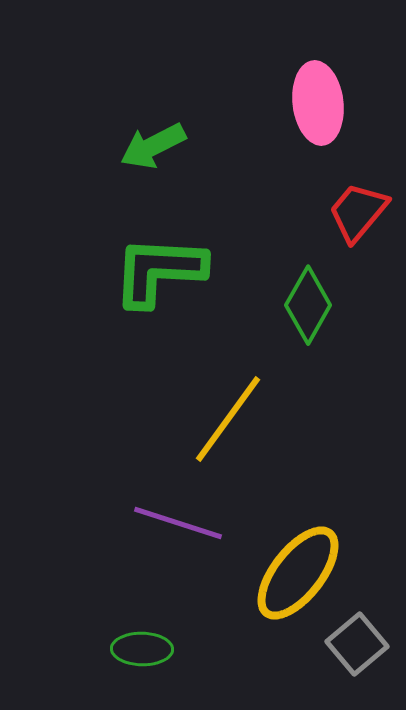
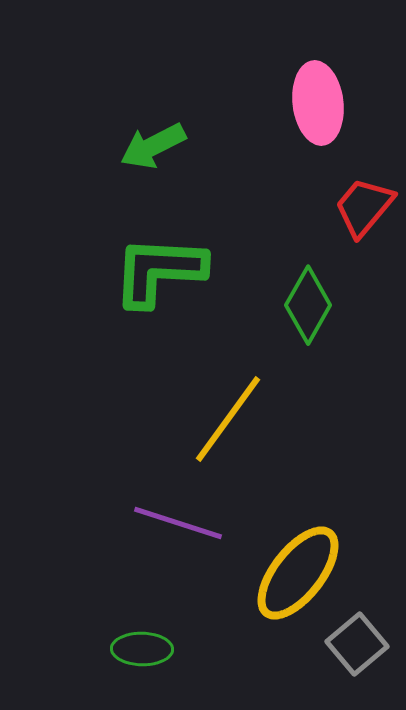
red trapezoid: moved 6 px right, 5 px up
